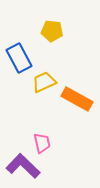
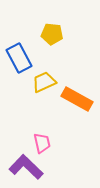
yellow pentagon: moved 3 px down
purple L-shape: moved 3 px right, 1 px down
